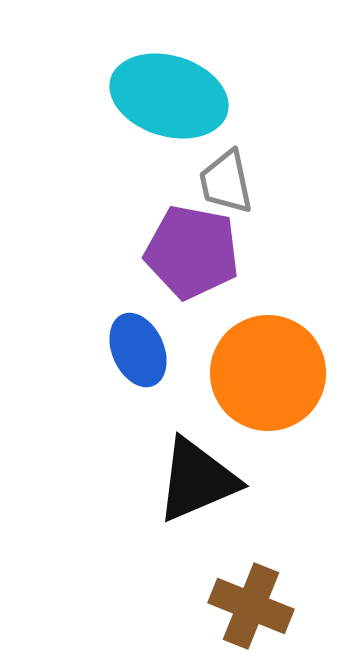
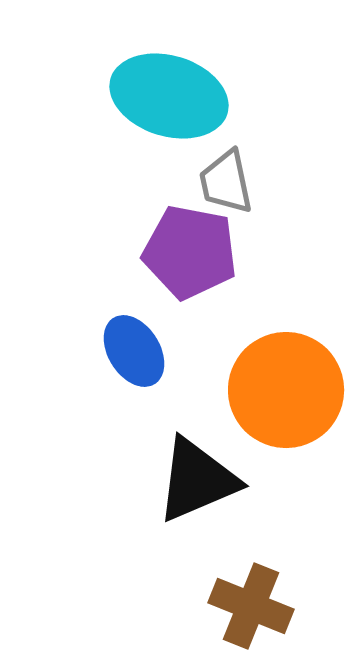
purple pentagon: moved 2 px left
blue ellipse: moved 4 px left, 1 px down; rotated 8 degrees counterclockwise
orange circle: moved 18 px right, 17 px down
